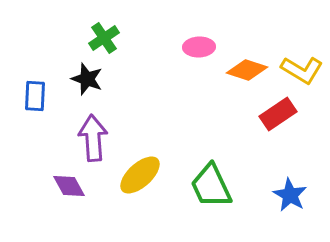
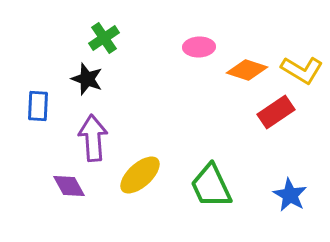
blue rectangle: moved 3 px right, 10 px down
red rectangle: moved 2 px left, 2 px up
